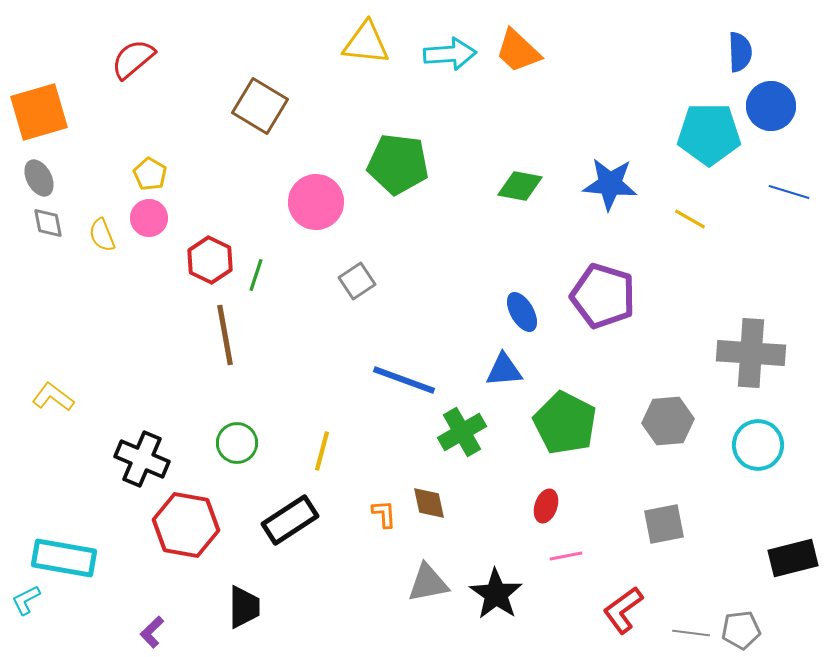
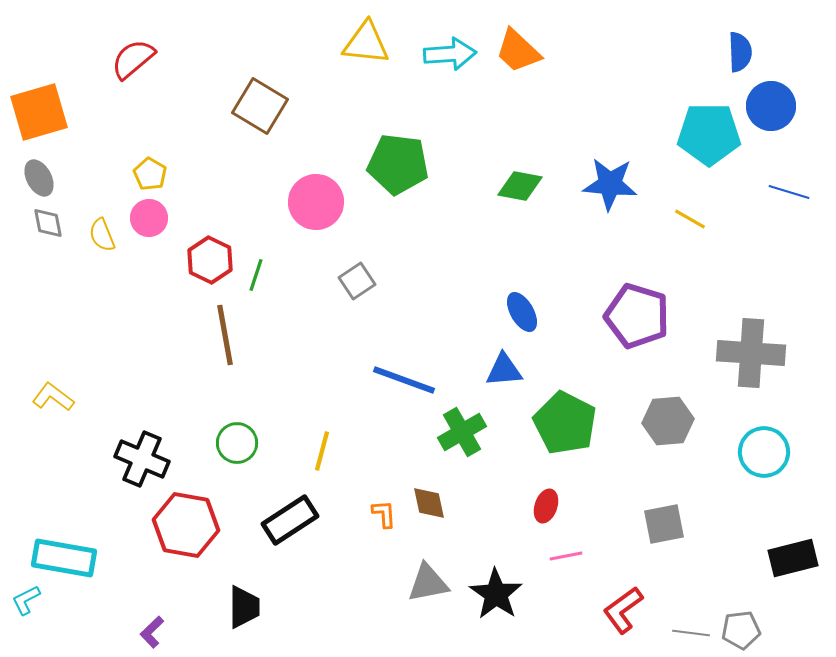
purple pentagon at (603, 296): moved 34 px right, 20 px down
cyan circle at (758, 445): moved 6 px right, 7 px down
